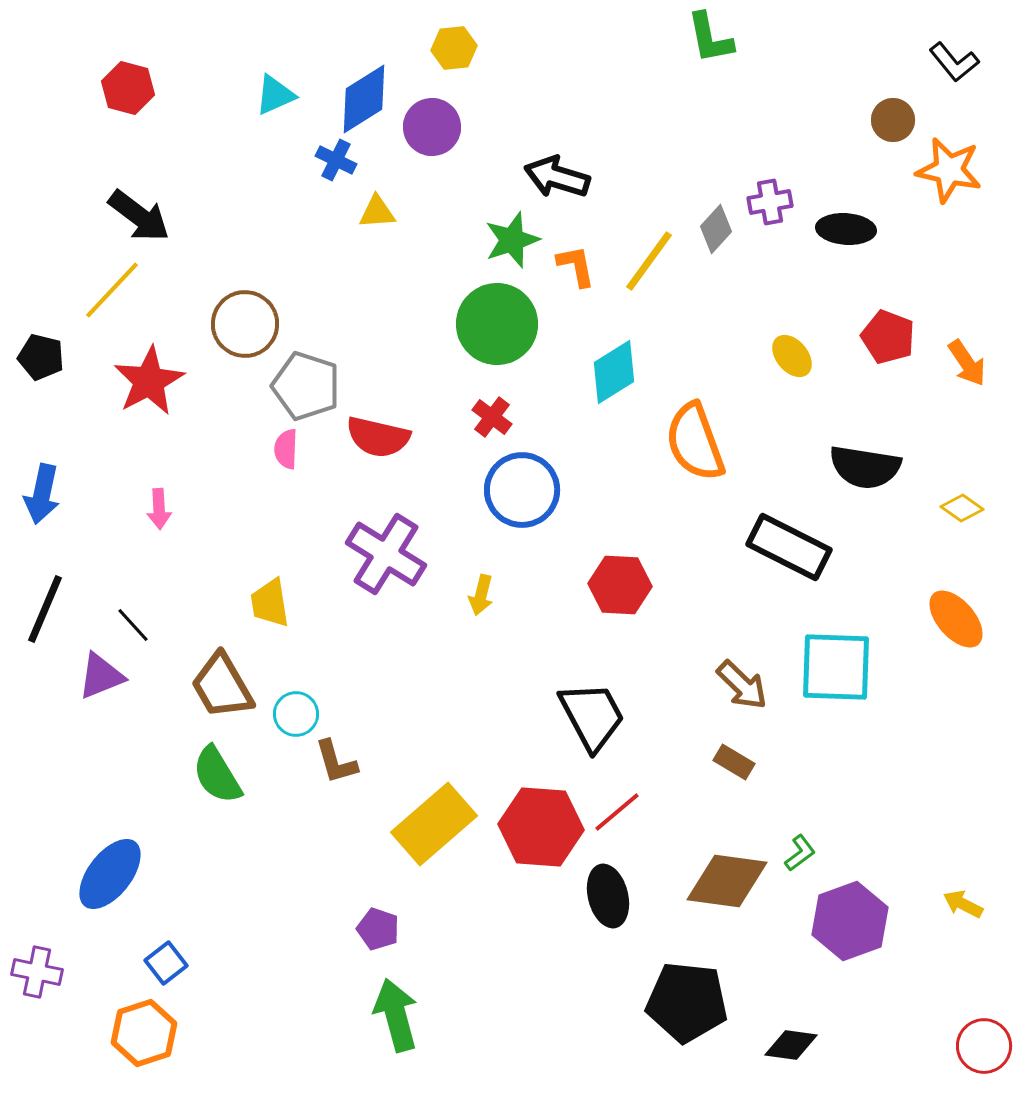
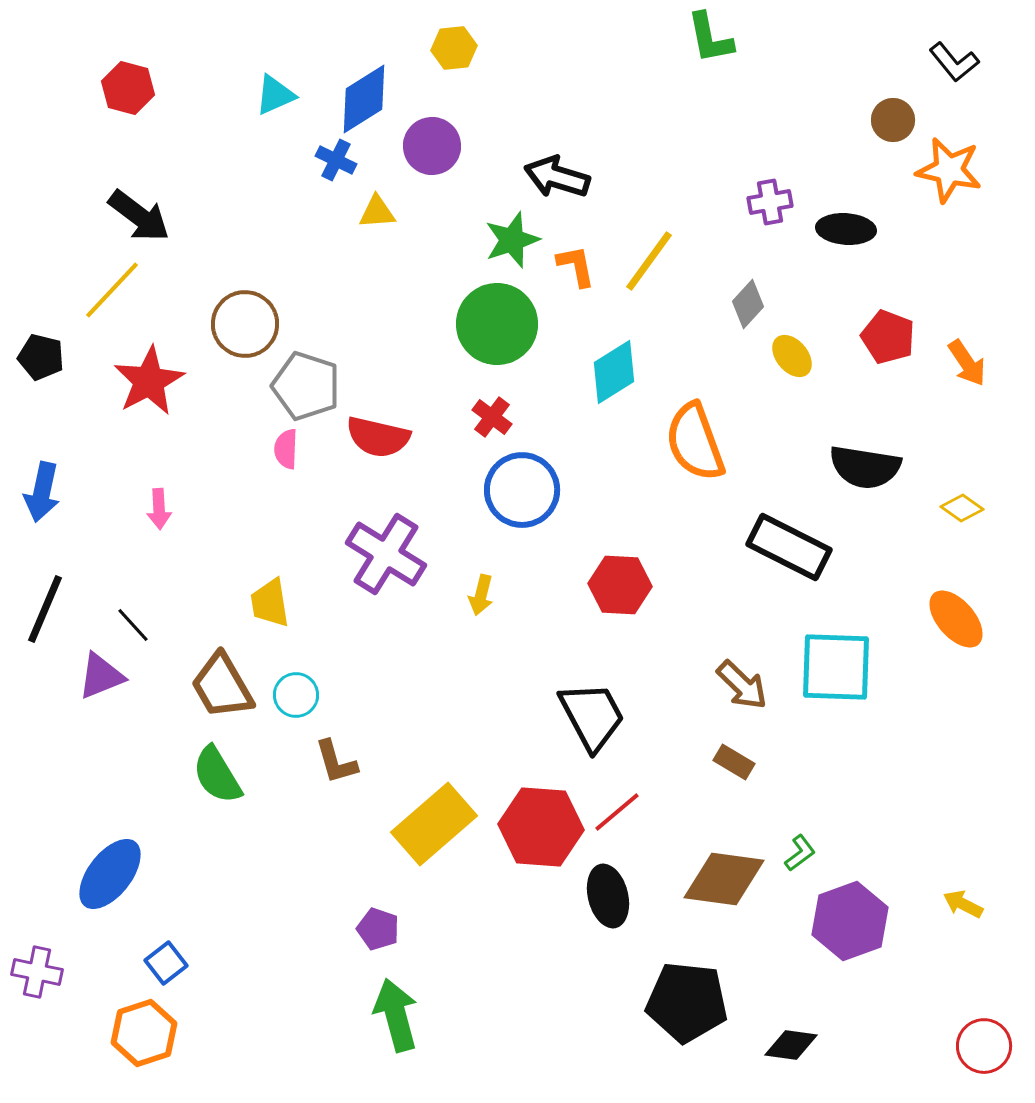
purple circle at (432, 127): moved 19 px down
gray diamond at (716, 229): moved 32 px right, 75 px down
blue arrow at (42, 494): moved 2 px up
cyan circle at (296, 714): moved 19 px up
brown diamond at (727, 881): moved 3 px left, 2 px up
